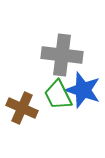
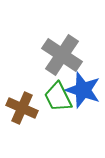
gray cross: rotated 27 degrees clockwise
green trapezoid: moved 2 px down
